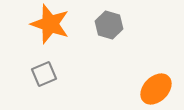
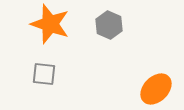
gray hexagon: rotated 8 degrees clockwise
gray square: rotated 30 degrees clockwise
